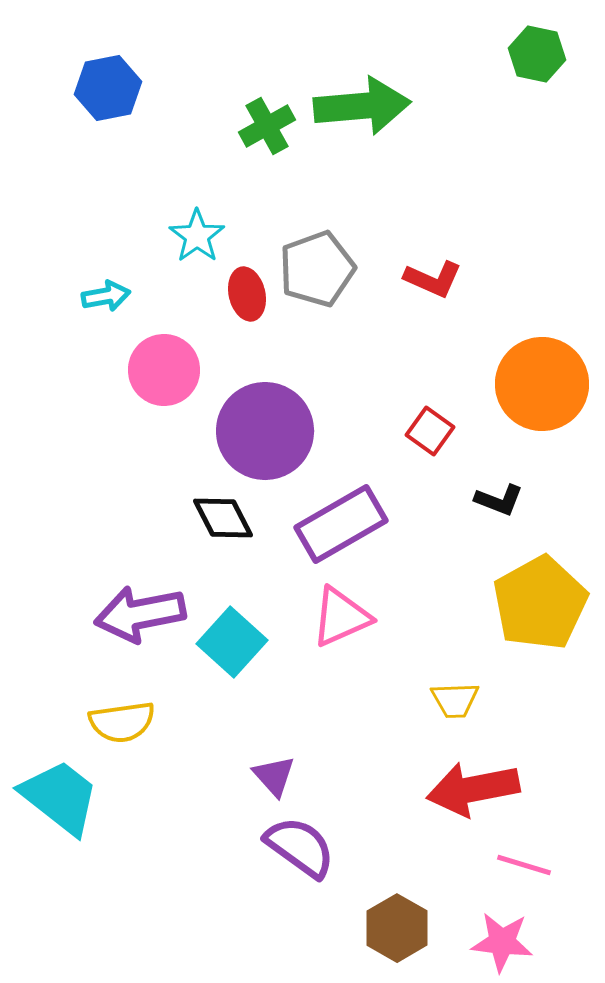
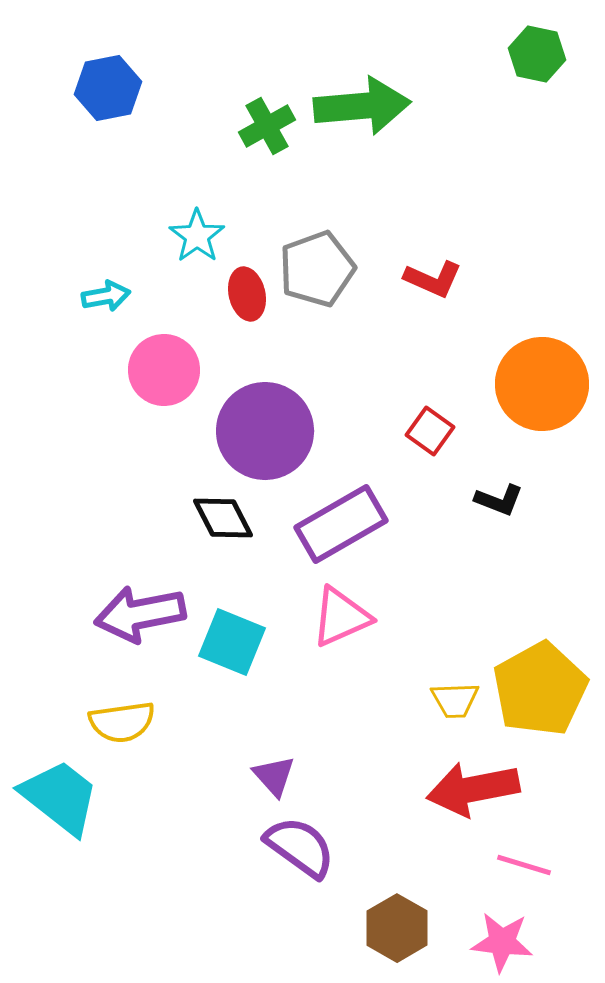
yellow pentagon: moved 86 px down
cyan square: rotated 20 degrees counterclockwise
